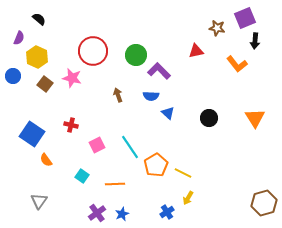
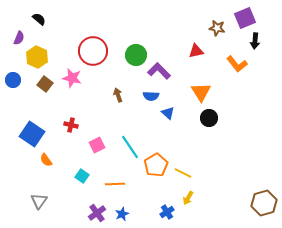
blue circle: moved 4 px down
orange triangle: moved 54 px left, 26 px up
